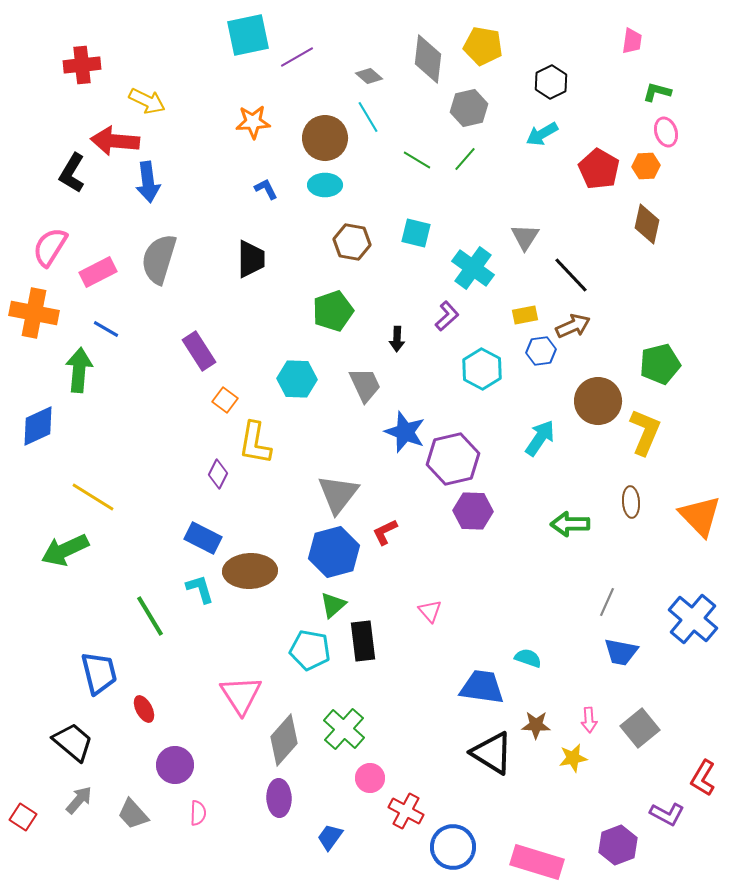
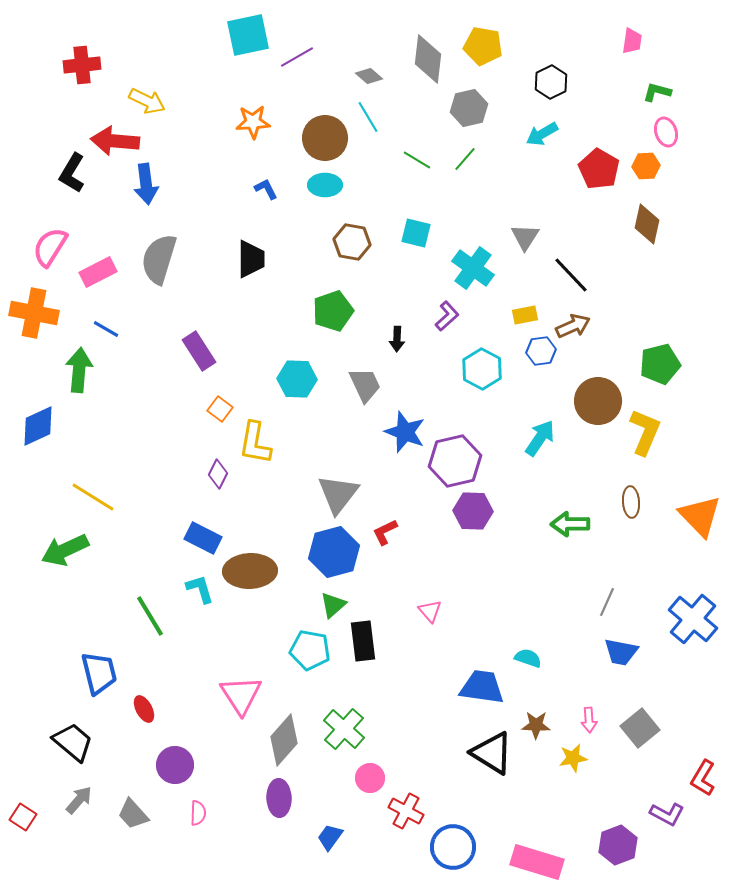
blue arrow at (148, 182): moved 2 px left, 2 px down
orange square at (225, 400): moved 5 px left, 9 px down
purple hexagon at (453, 459): moved 2 px right, 2 px down
